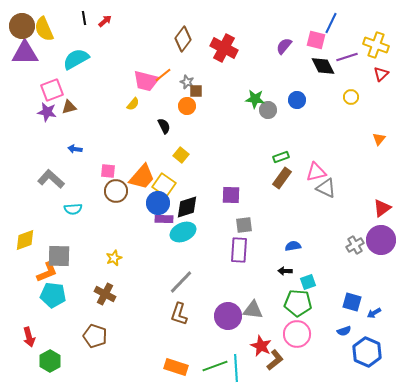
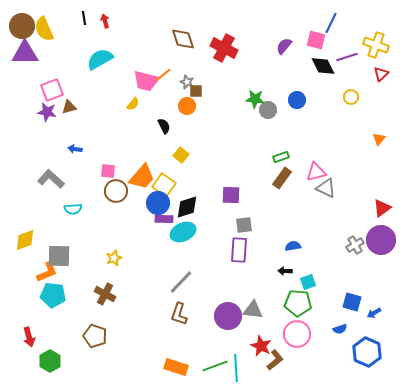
red arrow at (105, 21): rotated 64 degrees counterclockwise
brown diamond at (183, 39): rotated 55 degrees counterclockwise
cyan semicircle at (76, 59): moved 24 px right
blue semicircle at (344, 331): moved 4 px left, 2 px up
